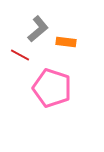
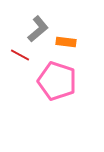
pink pentagon: moved 5 px right, 7 px up
